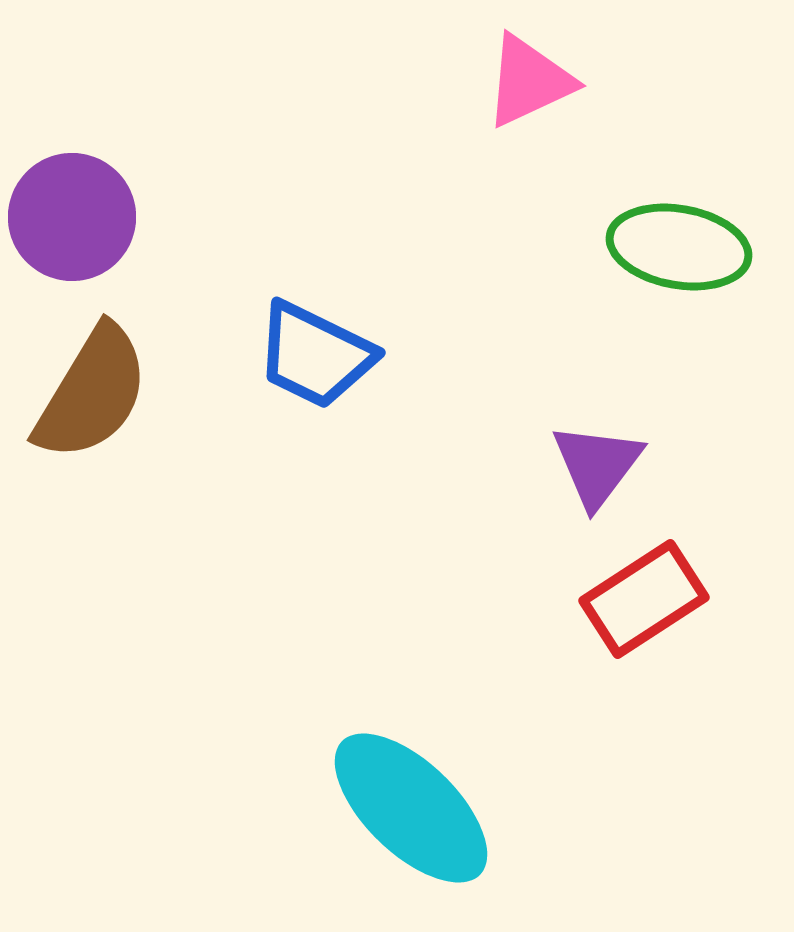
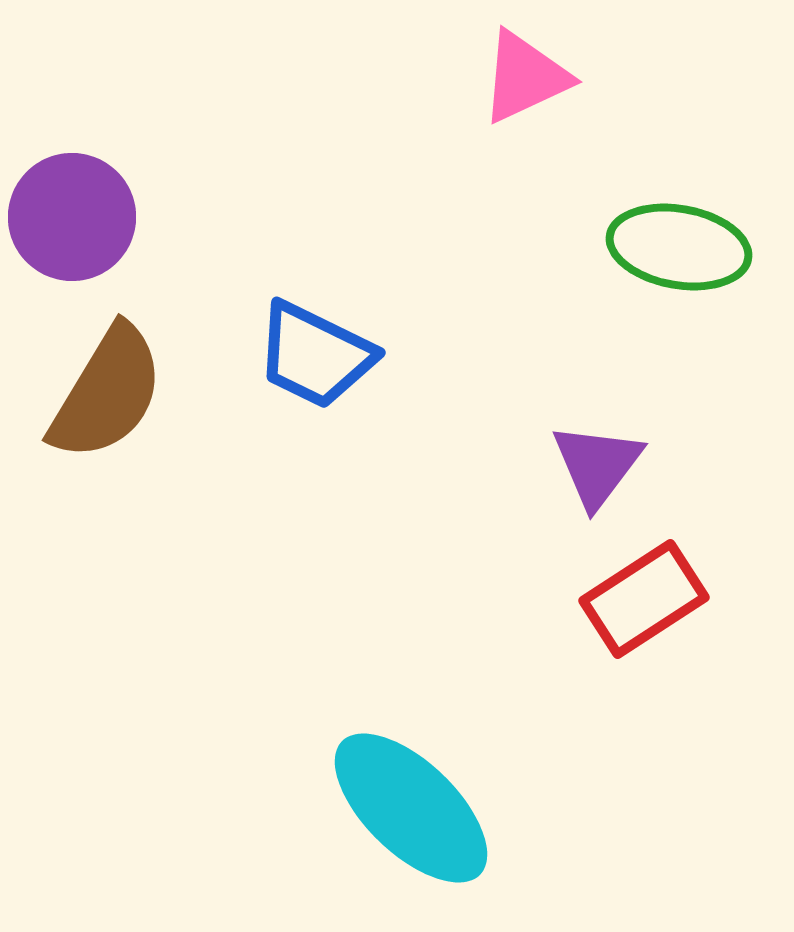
pink triangle: moved 4 px left, 4 px up
brown semicircle: moved 15 px right
